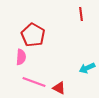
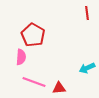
red line: moved 6 px right, 1 px up
red triangle: rotated 32 degrees counterclockwise
